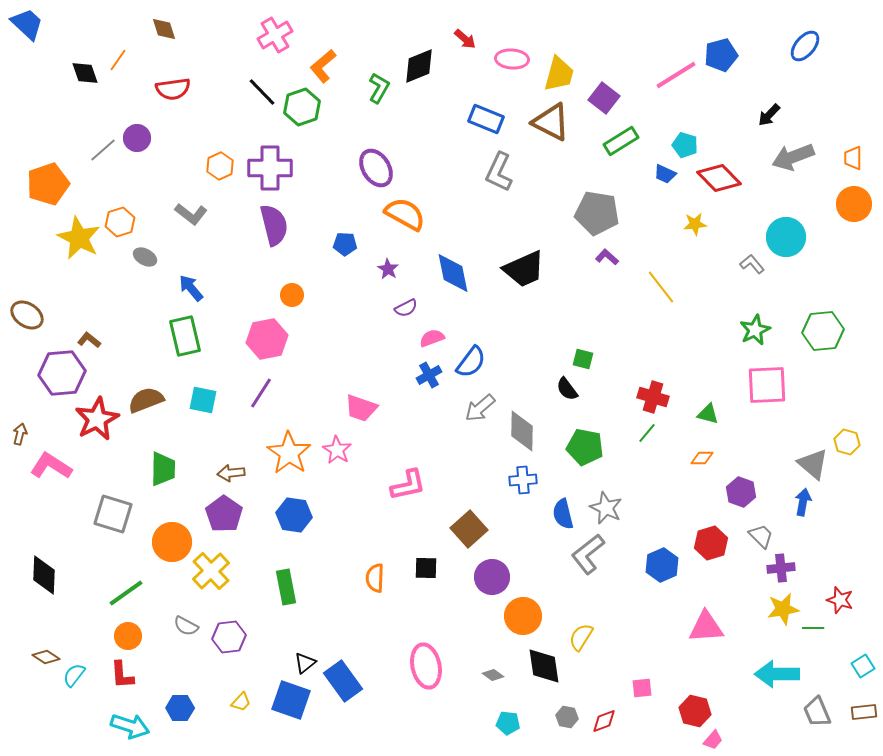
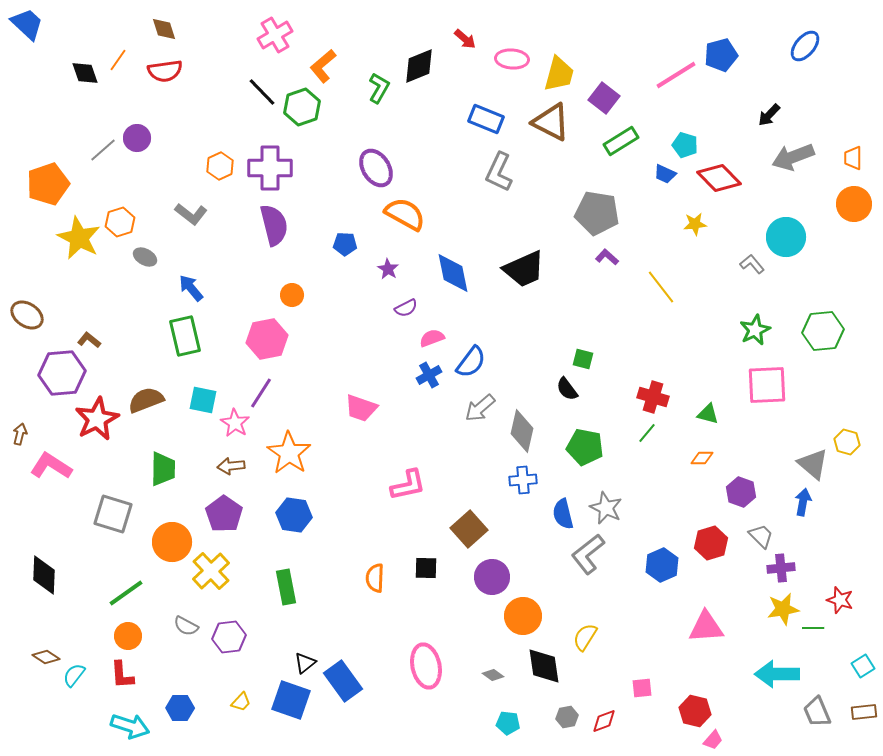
red semicircle at (173, 89): moved 8 px left, 18 px up
gray diamond at (522, 431): rotated 12 degrees clockwise
pink star at (337, 450): moved 102 px left, 27 px up
brown arrow at (231, 473): moved 7 px up
yellow semicircle at (581, 637): moved 4 px right
gray hexagon at (567, 717): rotated 20 degrees counterclockwise
